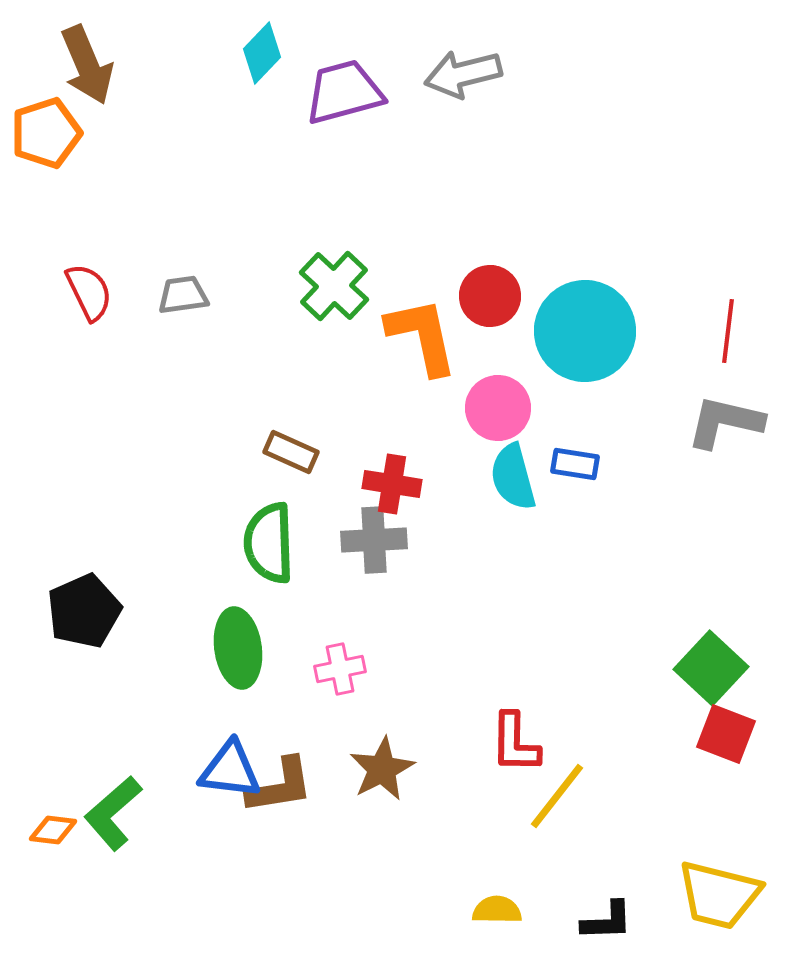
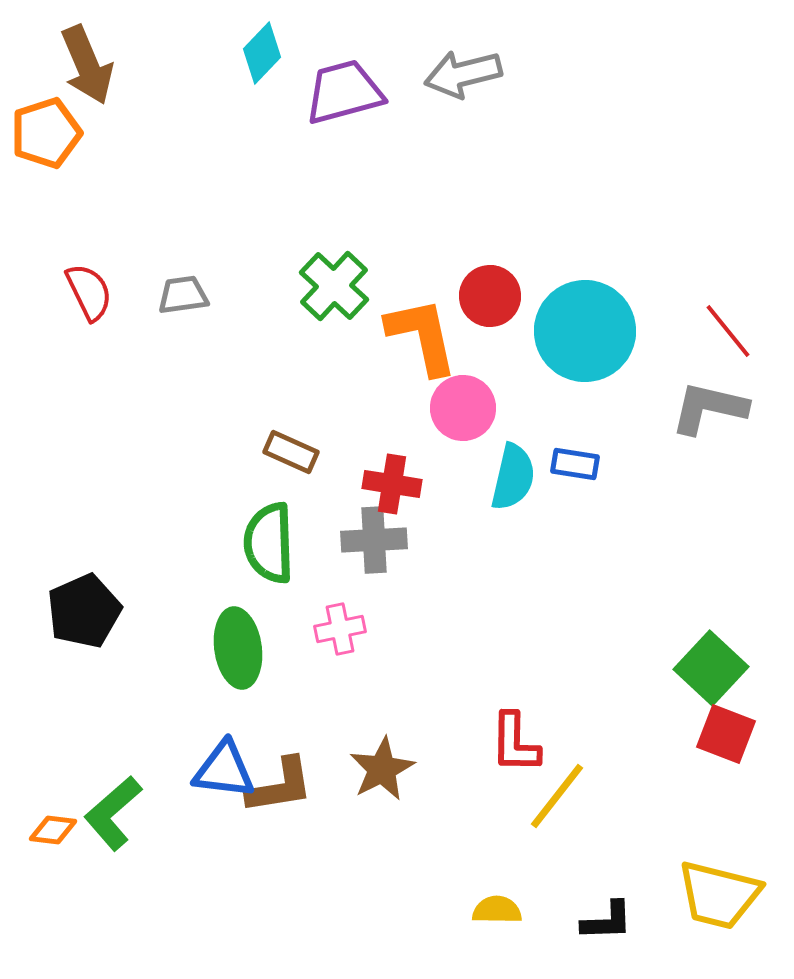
red line: rotated 46 degrees counterclockwise
pink circle: moved 35 px left
gray L-shape: moved 16 px left, 14 px up
cyan semicircle: rotated 152 degrees counterclockwise
pink cross: moved 40 px up
blue triangle: moved 6 px left
